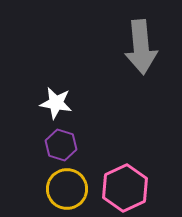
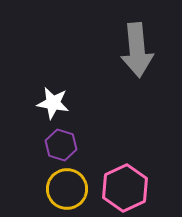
gray arrow: moved 4 px left, 3 px down
white star: moved 3 px left
